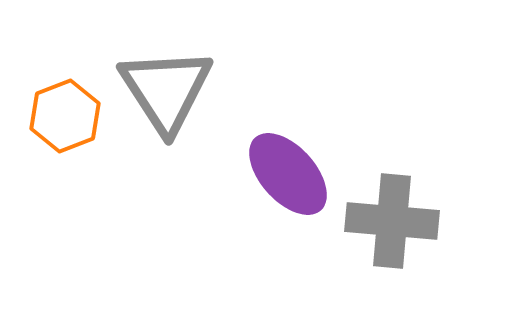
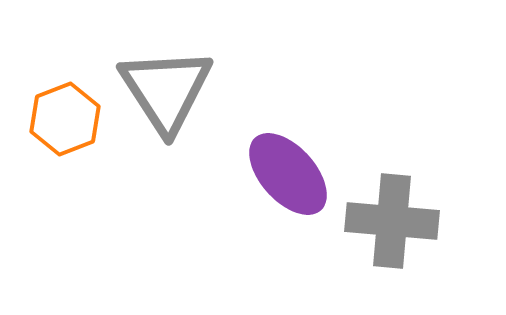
orange hexagon: moved 3 px down
